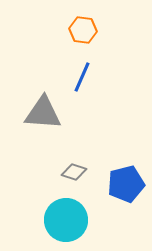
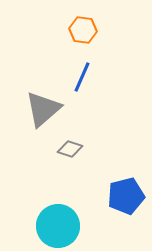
gray triangle: moved 4 px up; rotated 45 degrees counterclockwise
gray diamond: moved 4 px left, 23 px up
blue pentagon: moved 12 px down
cyan circle: moved 8 px left, 6 px down
